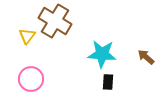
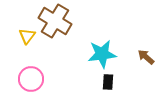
cyan star: rotated 12 degrees counterclockwise
